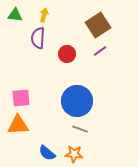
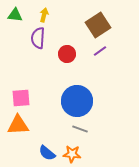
orange star: moved 2 px left
